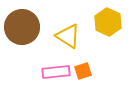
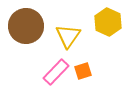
brown circle: moved 4 px right, 1 px up
yellow triangle: rotated 32 degrees clockwise
pink rectangle: rotated 40 degrees counterclockwise
